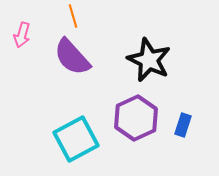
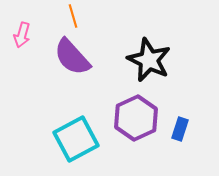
blue rectangle: moved 3 px left, 4 px down
